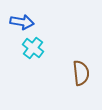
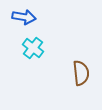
blue arrow: moved 2 px right, 5 px up
